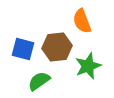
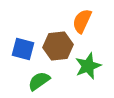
orange semicircle: rotated 45 degrees clockwise
brown hexagon: moved 1 px right, 1 px up
